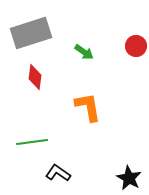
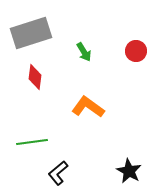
red circle: moved 5 px down
green arrow: rotated 24 degrees clockwise
orange L-shape: rotated 44 degrees counterclockwise
black L-shape: rotated 75 degrees counterclockwise
black star: moved 7 px up
